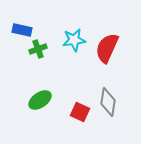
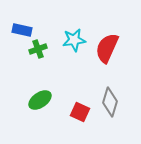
gray diamond: moved 2 px right; rotated 8 degrees clockwise
